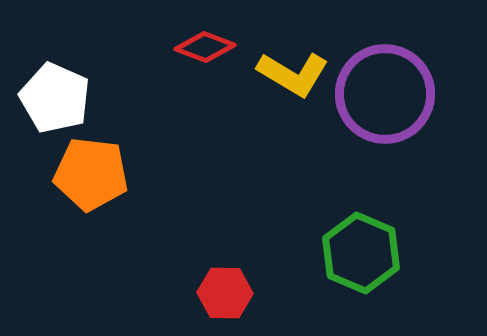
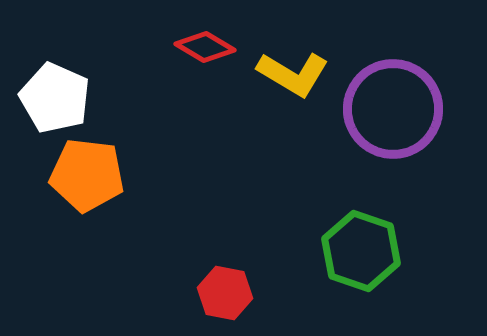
red diamond: rotated 10 degrees clockwise
purple circle: moved 8 px right, 15 px down
orange pentagon: moved 4 px left, 1 px down
green hexagon: moved 2 px up; rotated 4 degrees counterclockwise
red hexagon: rotated 10 degrees clockwise
